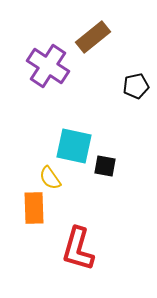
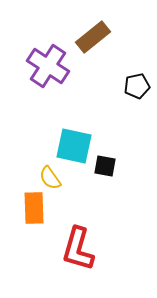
black pentagon: moved 1 px right
